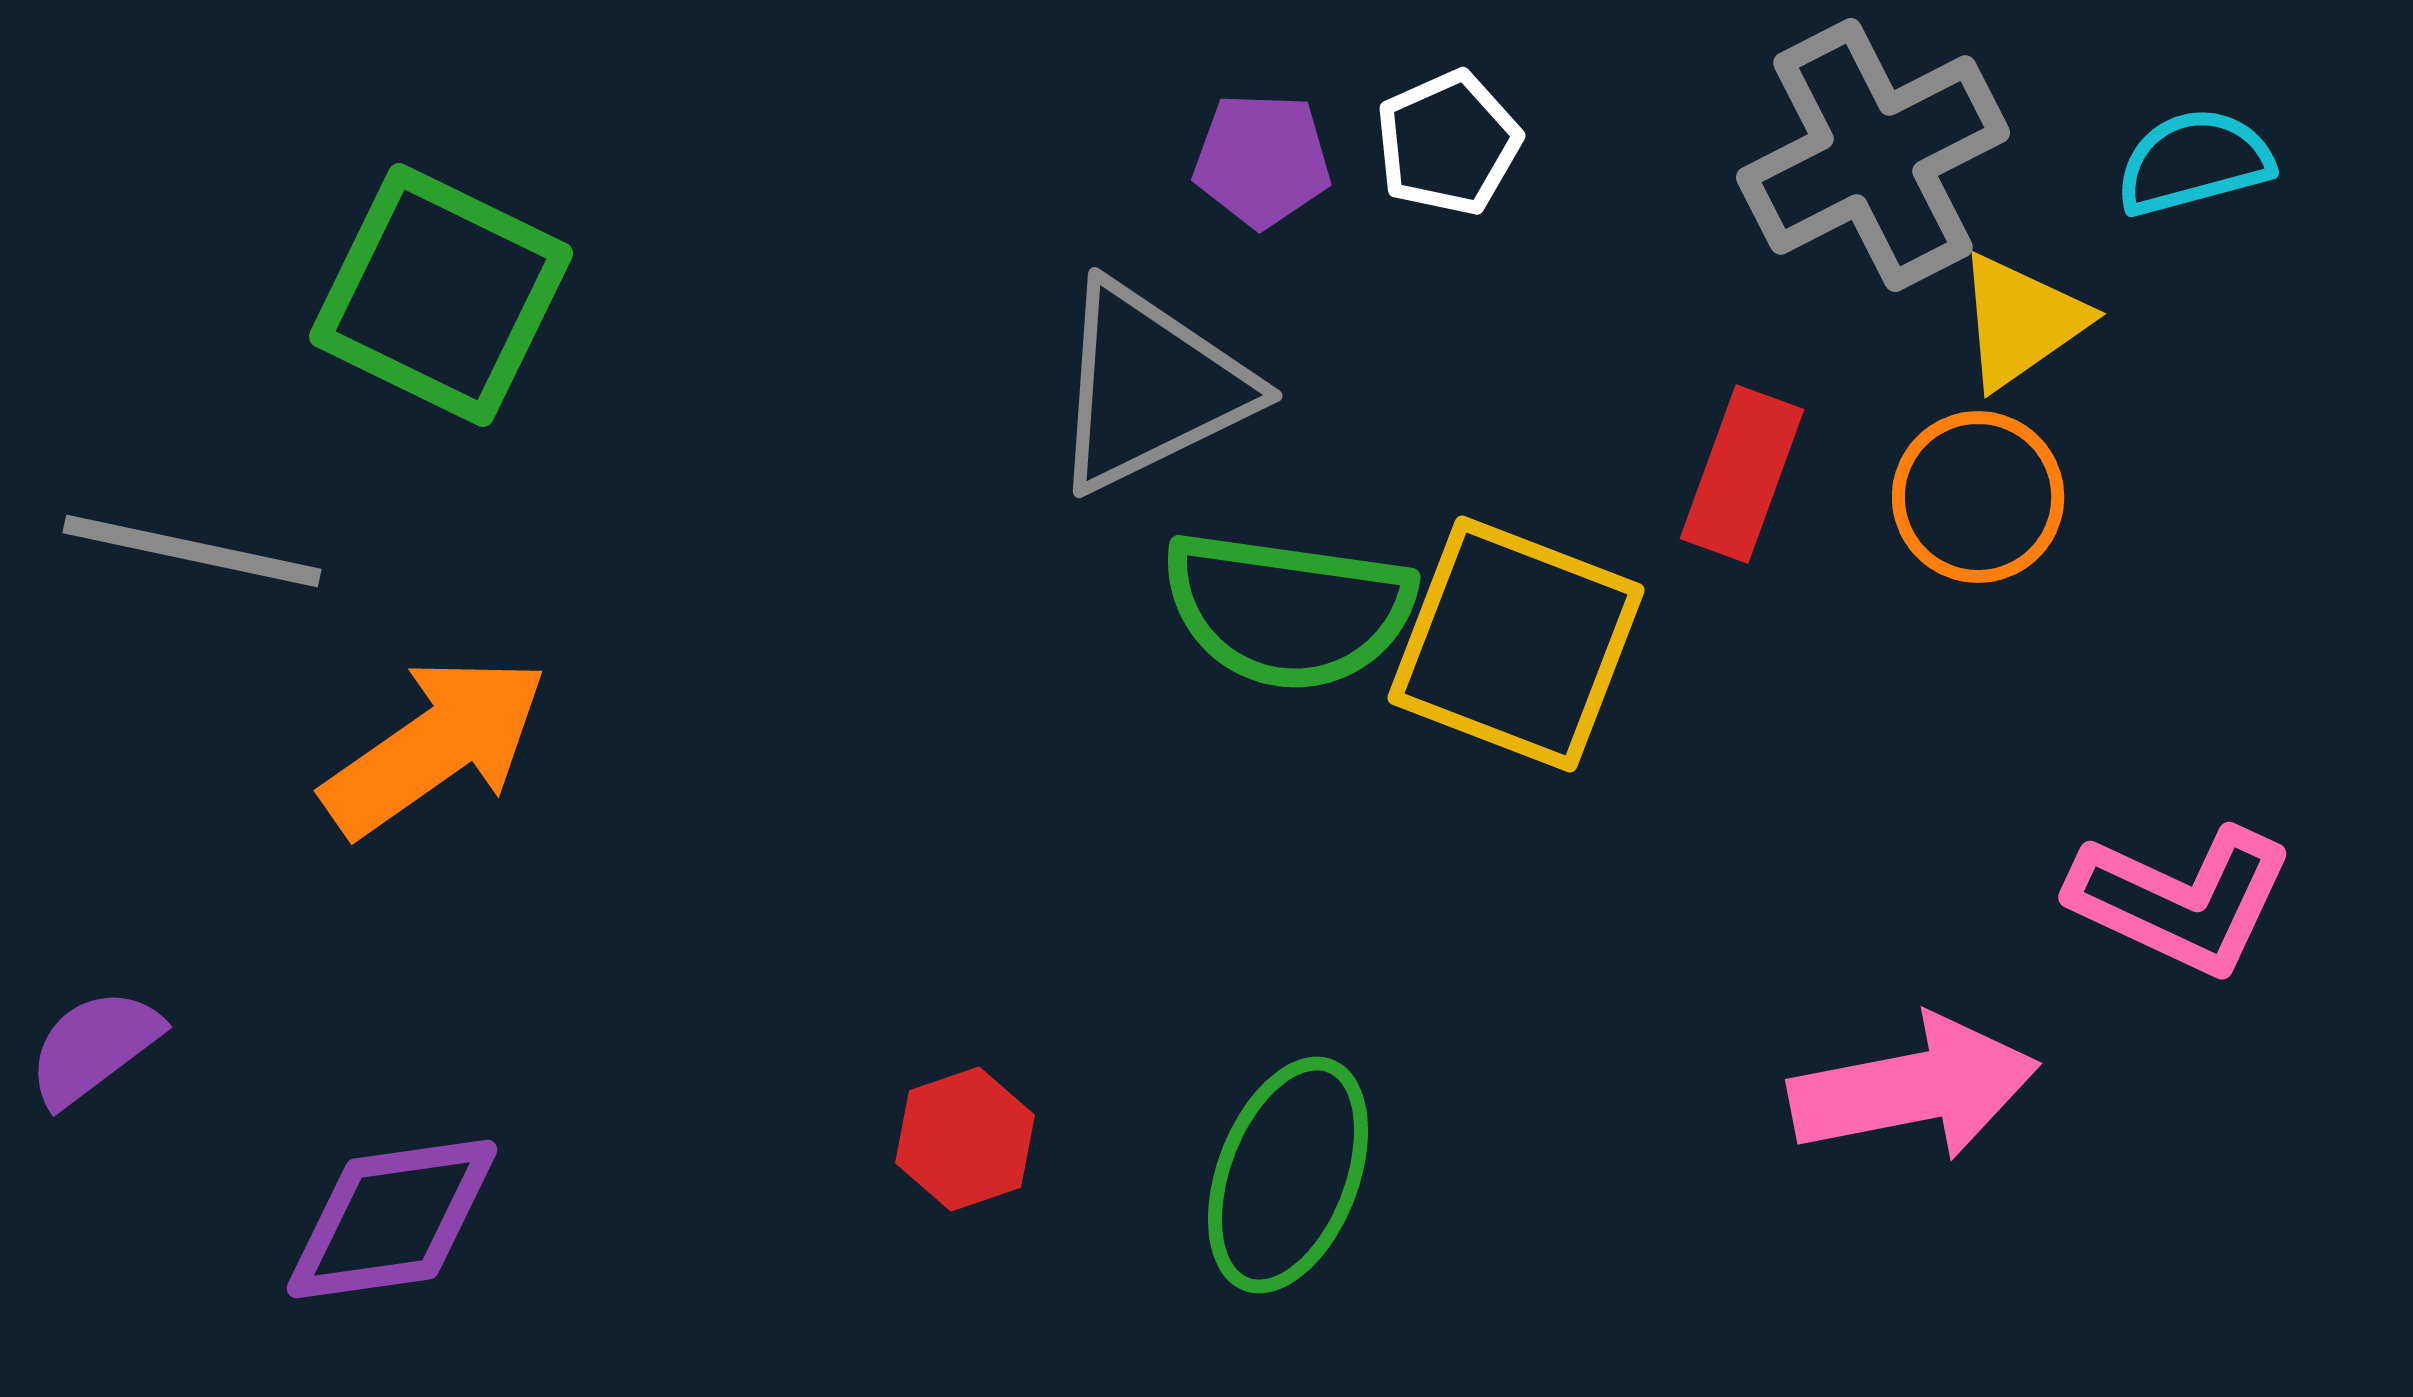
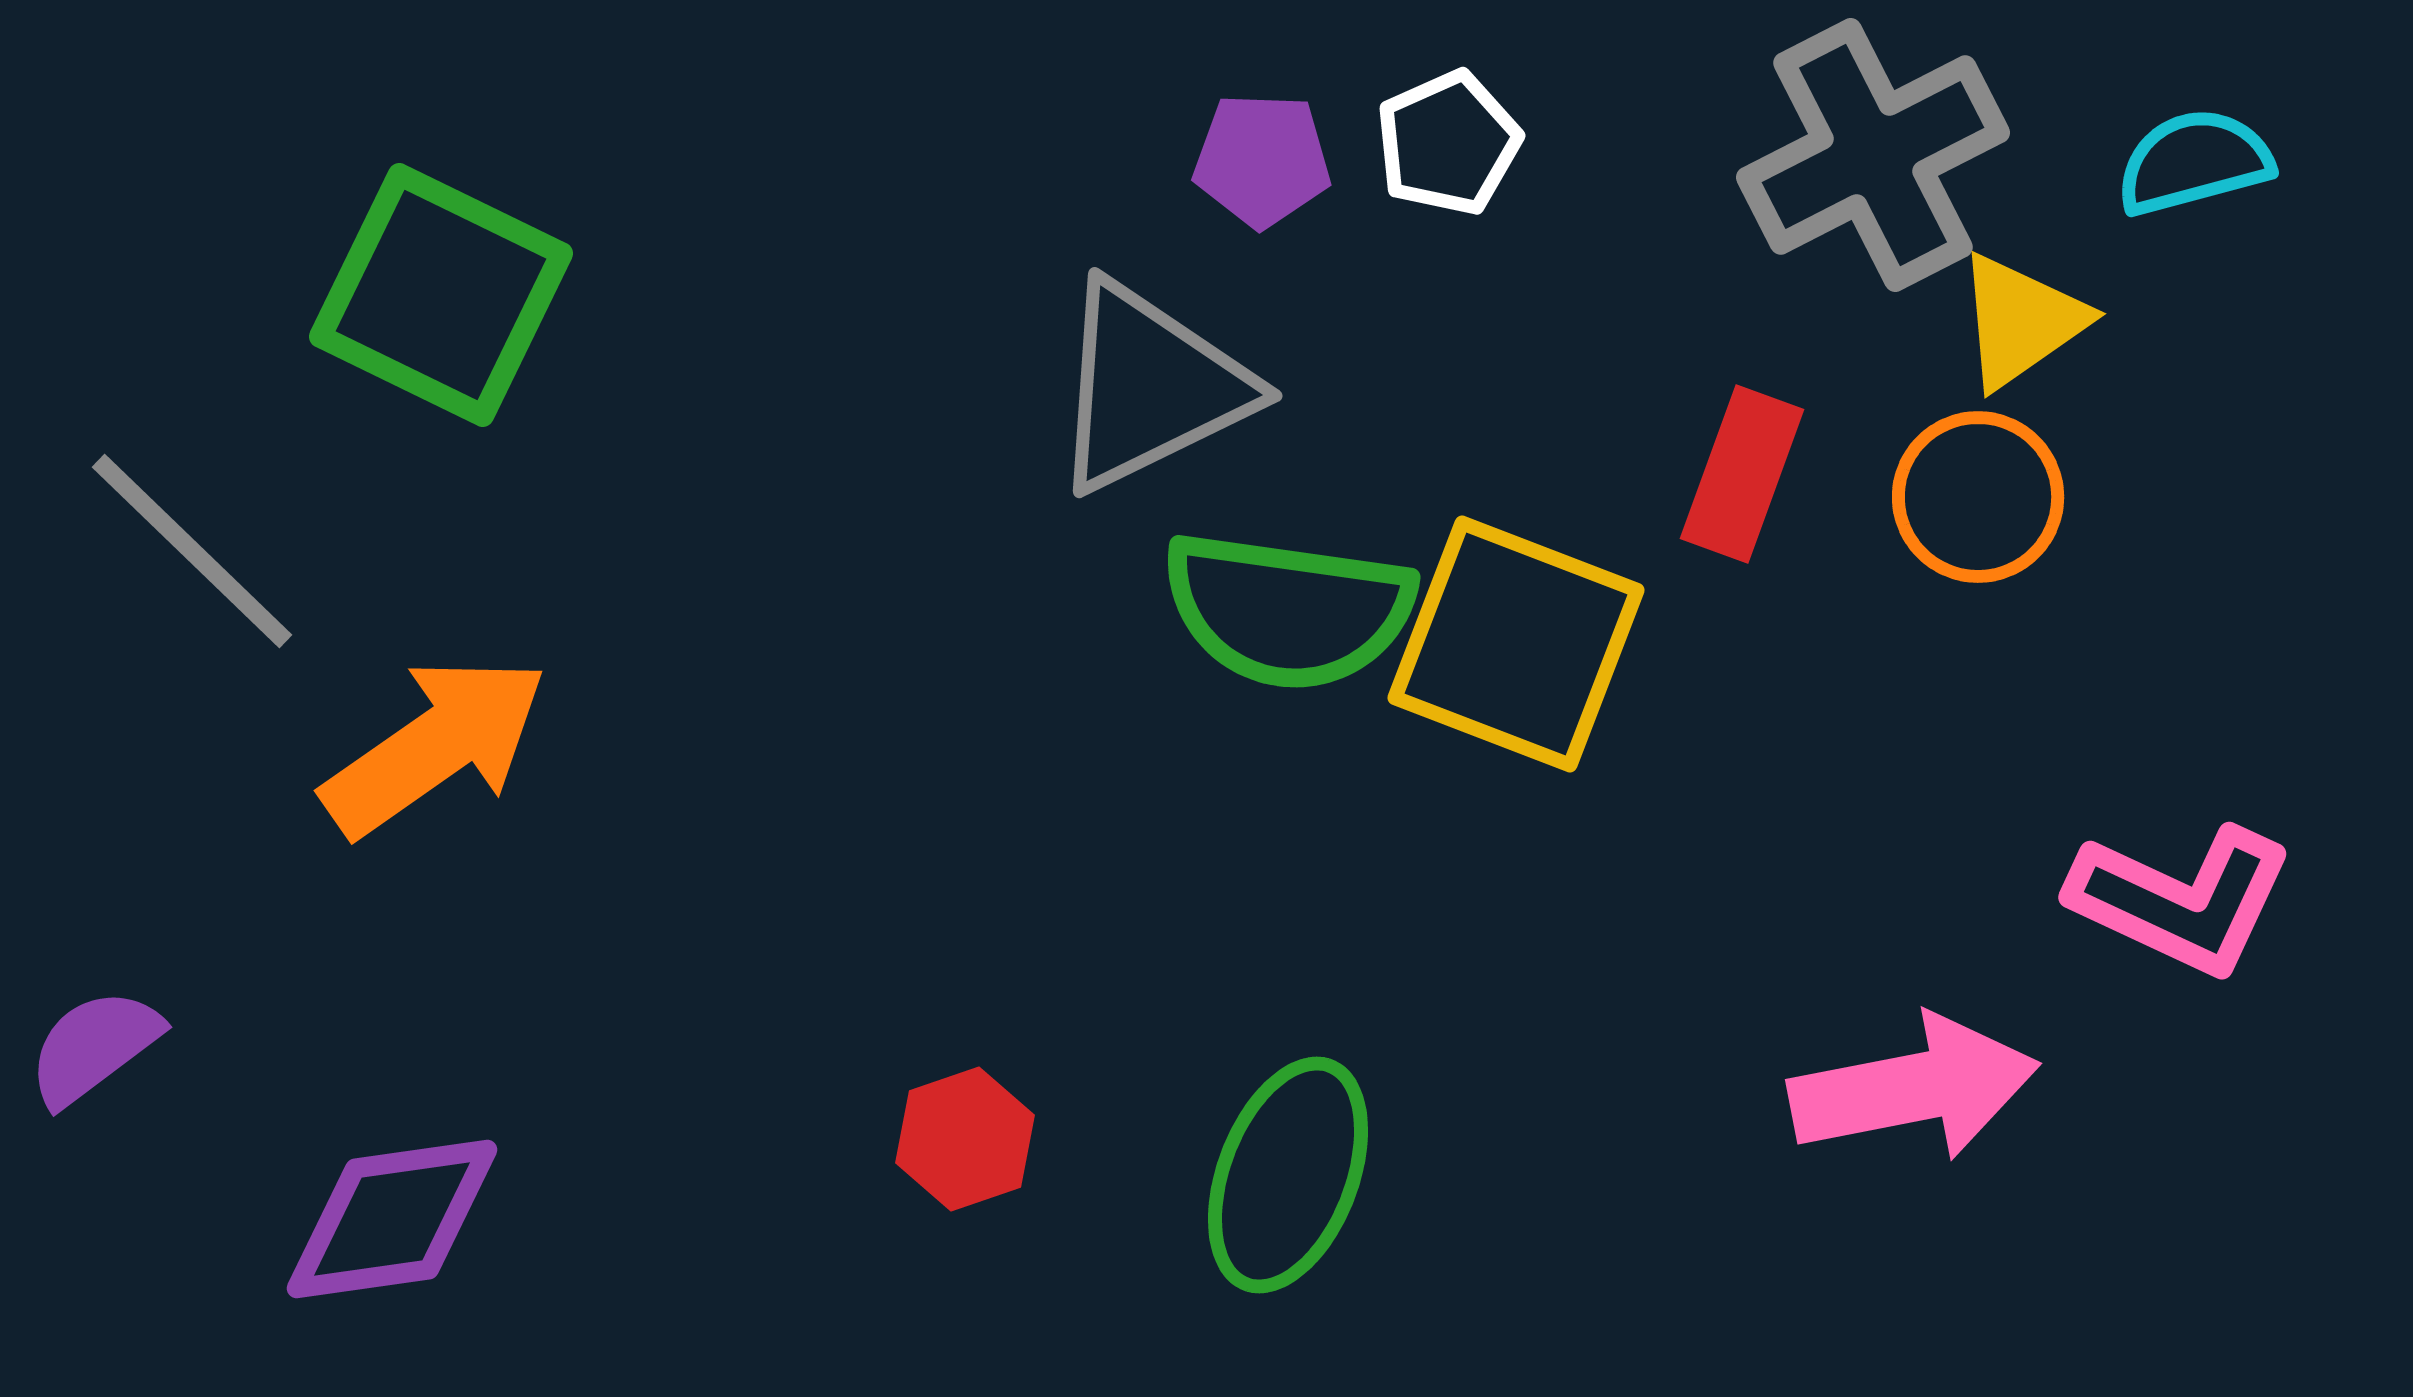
gray line: rotated 32 degrees clockwise
